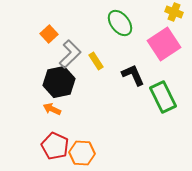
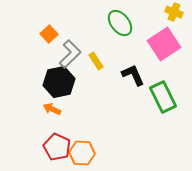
red pentagon: moved 2 px right, 1 px down
